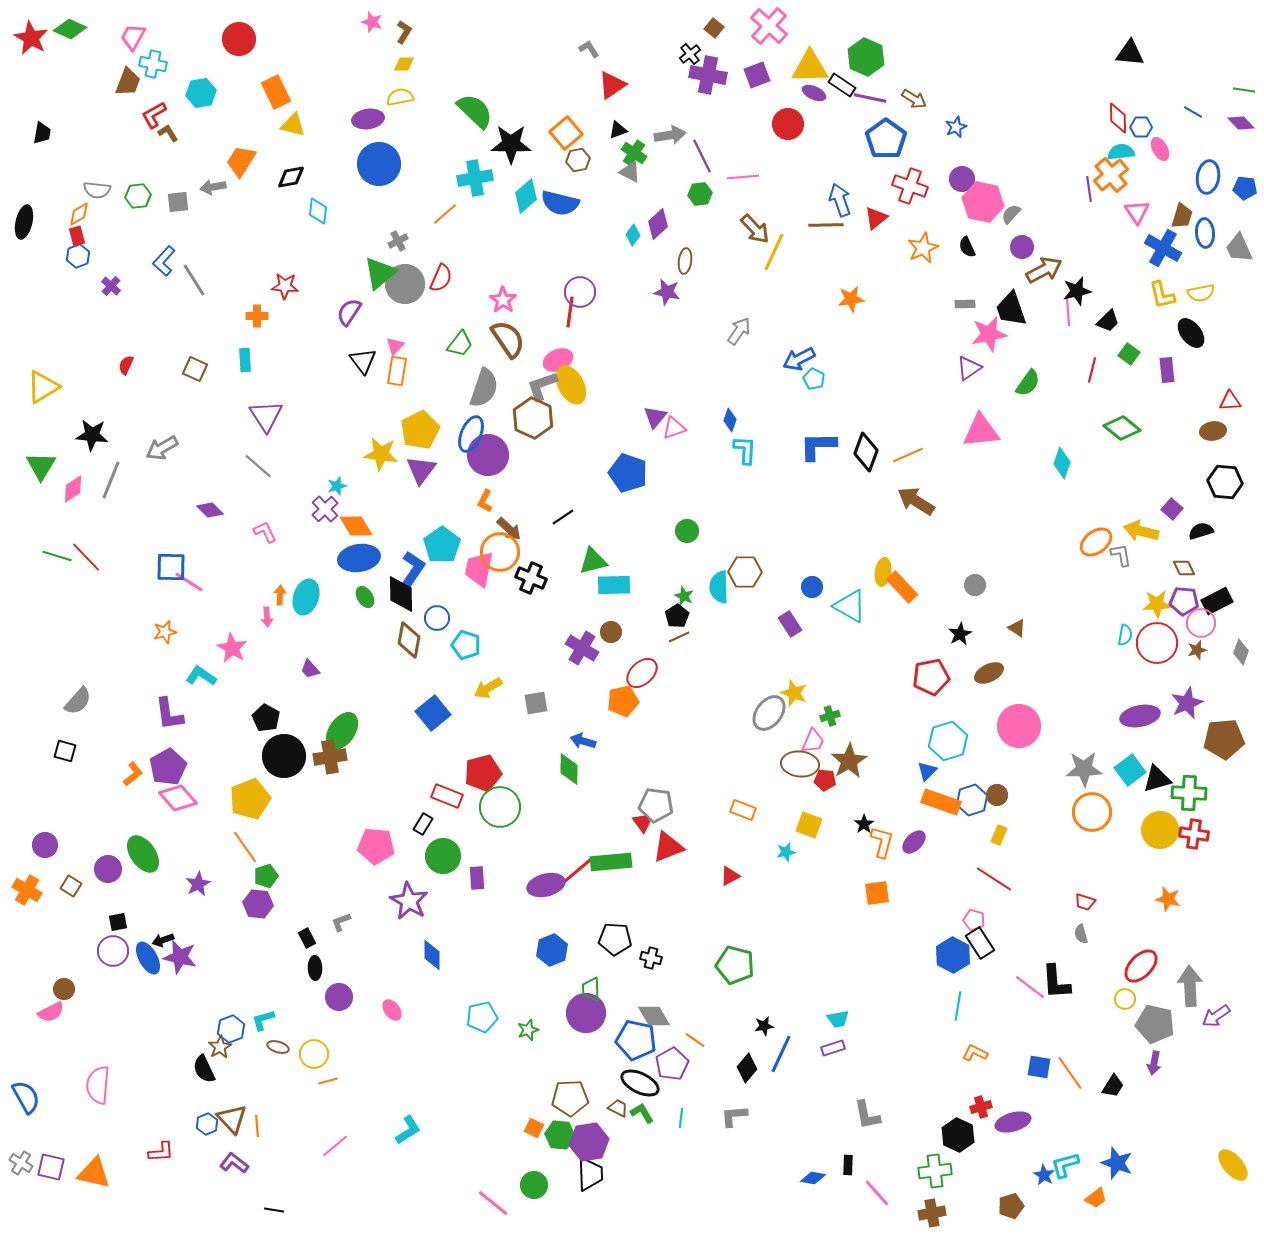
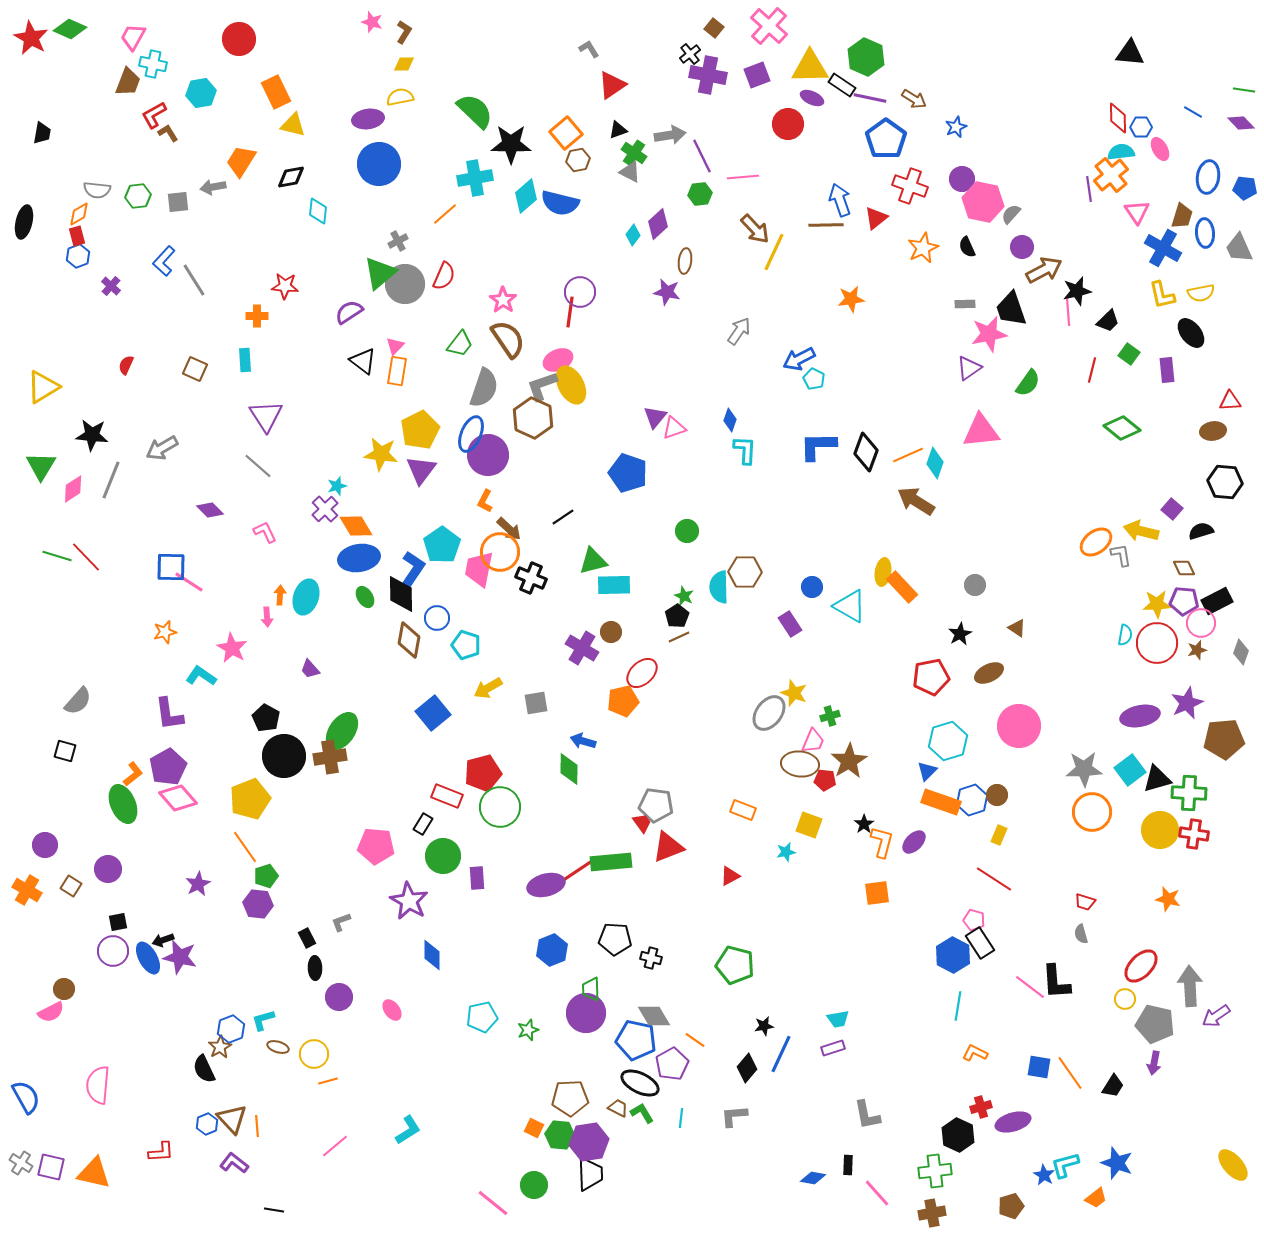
purple ellipse at (814, 93): moved 2 px left, 5 px down
red semicircle at (441, 278): moved 3 px right, 2 px up
purple semicircle at (349, 312): rotated 24 degrees clockwise
black triangle at (363, 361): rotated 16 degrees counterclockwise
cyan diamond at (1062, 463): moved 127 px left
green ellipse at (143, 854): moved 20 px left, 50 px up; rotated 12 degrees clockwise
red line at (577, 871): rotated 6 degrees clockwise
